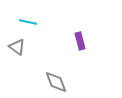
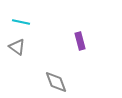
cyan line: moved 7 px left
